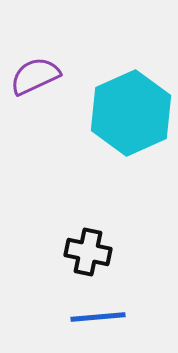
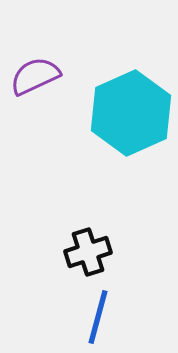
black cross: rotated 30 degrees counterclockwise
blue line: rotated 70 degrees counterclockwise
